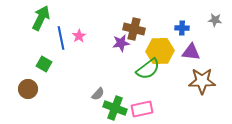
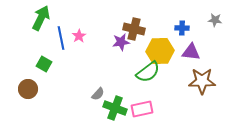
purple star: moved 1 px up
green semicircle: moved 3 px down
